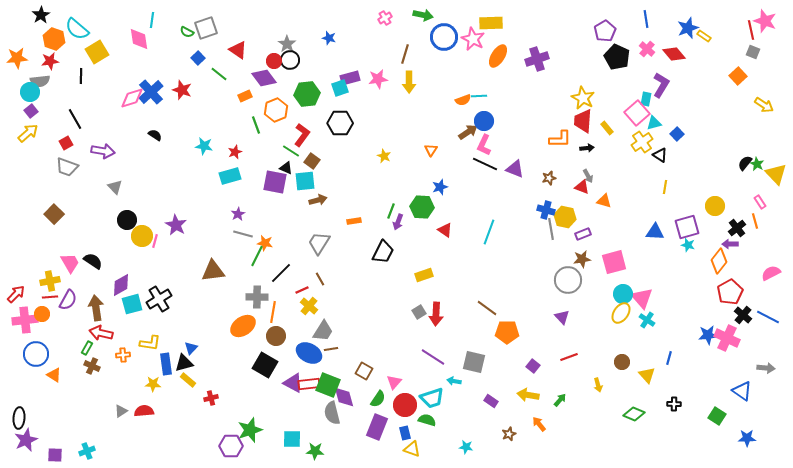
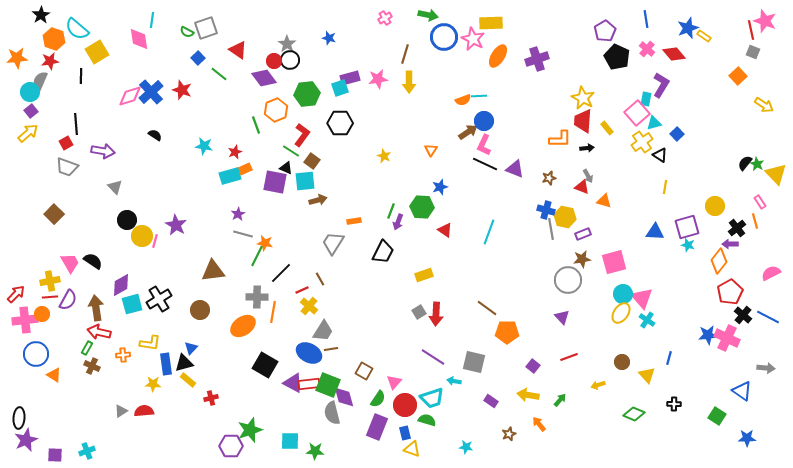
green arrow at (423, 15): moved 5 px right
gray semicircle at (40, 81): rotated 120 degrees clockwise
orange rectangle at (245, 96): moved 73 px down
pink diamond at (132, 98): moved 2 px left, 2 px up
black line at (75, 119): moved 1 px right, 5 px down; rotated 25 degrees clockwise
gray trapezoid at (319, 243): moved 14 px right
red arrow at (101, 333): moved 2 px left, 1 px up
brown circle at (276, 336): moved 76 px left, 26 px up
yellow arrow at (598, 385): rotated 88 degrees clockwise
cyan square at (292, 439): moved 2 px left, 2 px down
